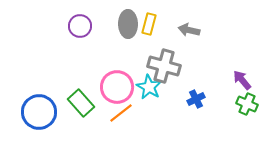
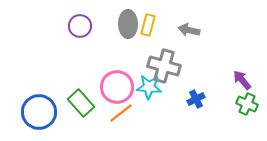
yellow rectangle: moved 1 px left, 1 px down
cyan star: rotated 25 degrees counterclockwise
